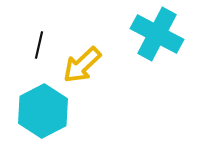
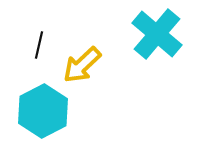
cyan cross: rotated 12 degrees clockwise
